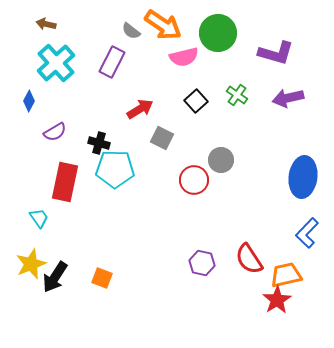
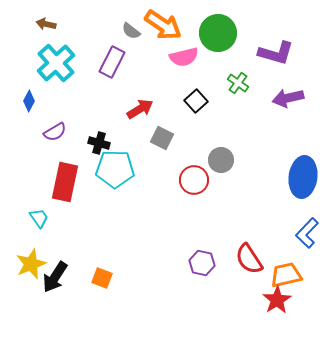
green cross: moved 1 px right, 12 px up
